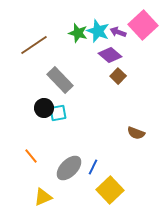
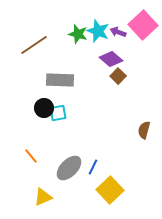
green star: moved 1 px down
purple diamond: moved 1 px right, 4 px down
gray rectangle: rotated 44 degrees counterclockwise
brown semicircle: moved 8 px right, 3 px up; rotated 84 degrees clockwise
